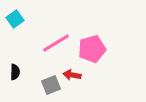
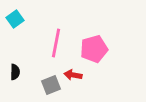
pink line: rotated 48 degrees counterclockwise
pink pentagon: moved 2 px right
red arrow: moved 1 px right
